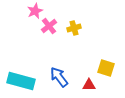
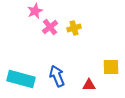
pink cross: moved 1 px right, 1 px down
yellow square: moved 5 px right, 1 px up; rotated 18 degrees counterclockwise
blue arrow: moved 2 px left, 1 px up; rotated 15 degrees clockwise
cyan rectangle: moved 2 px up
